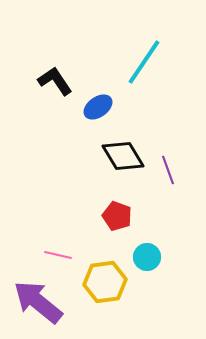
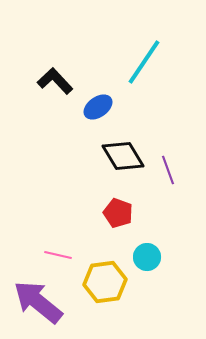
black L-shape: rotated 9 degrees counterclockwise
red pentagon: moved 1 px right, 3 px up
